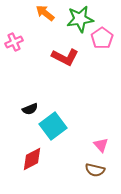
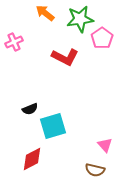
cyan square: rotated 20 degrees clockwise
pink triangle: moved 4 px right
